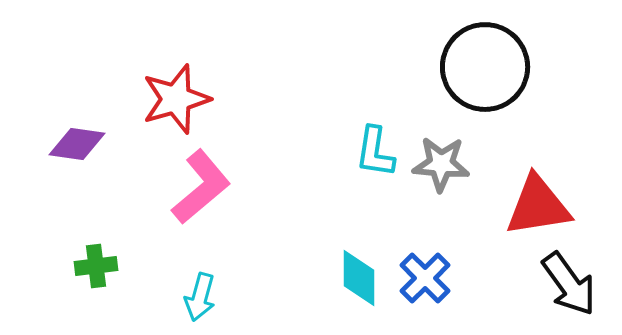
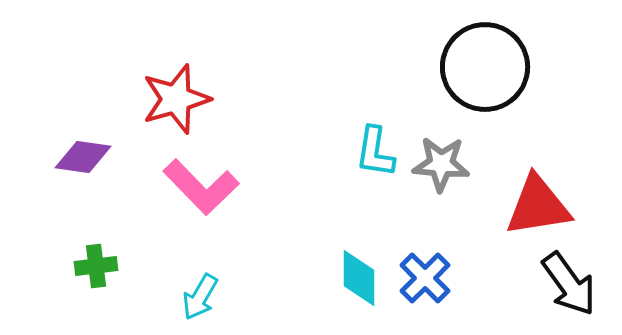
purple diamond: moved 6 px right, 13 px down
pink L-shape: rotated 86 degrees clockwise
cyan arrow: rotated 15 degrees clockwise
